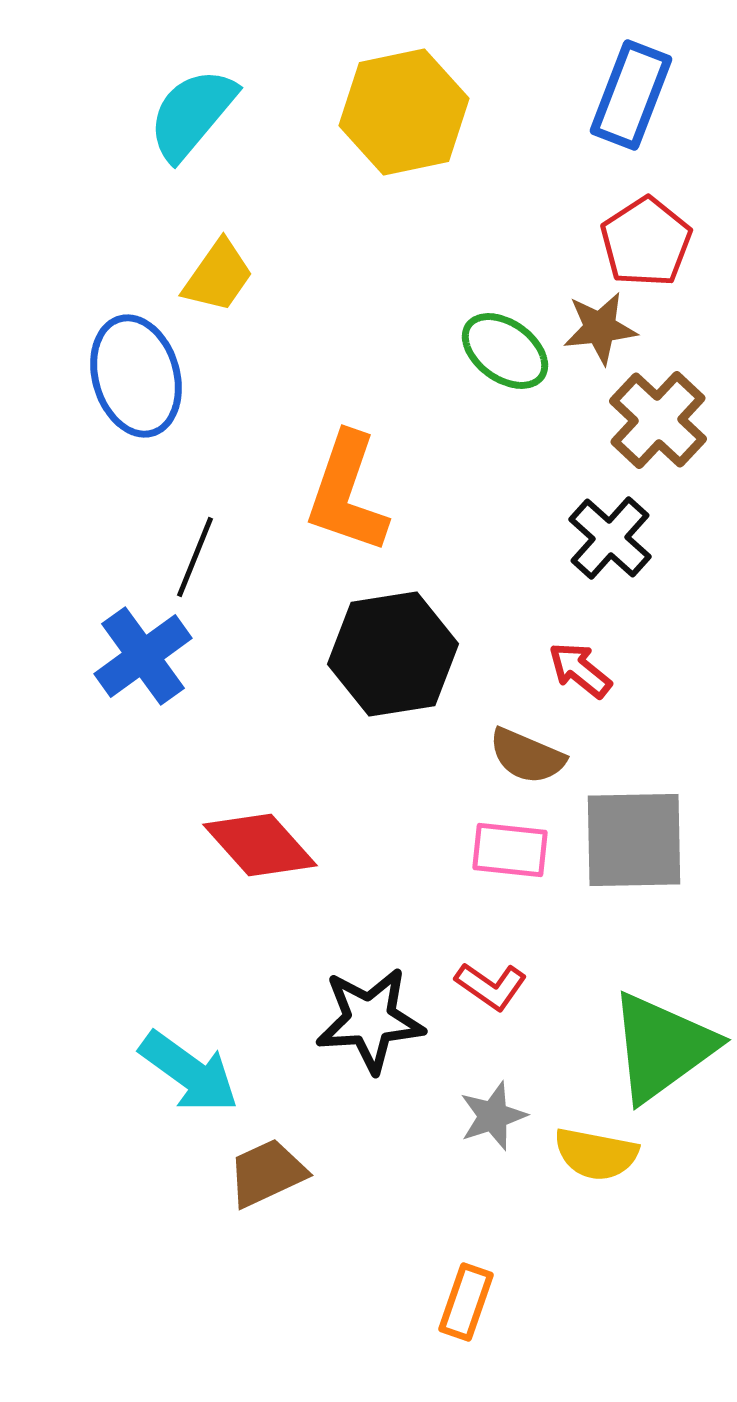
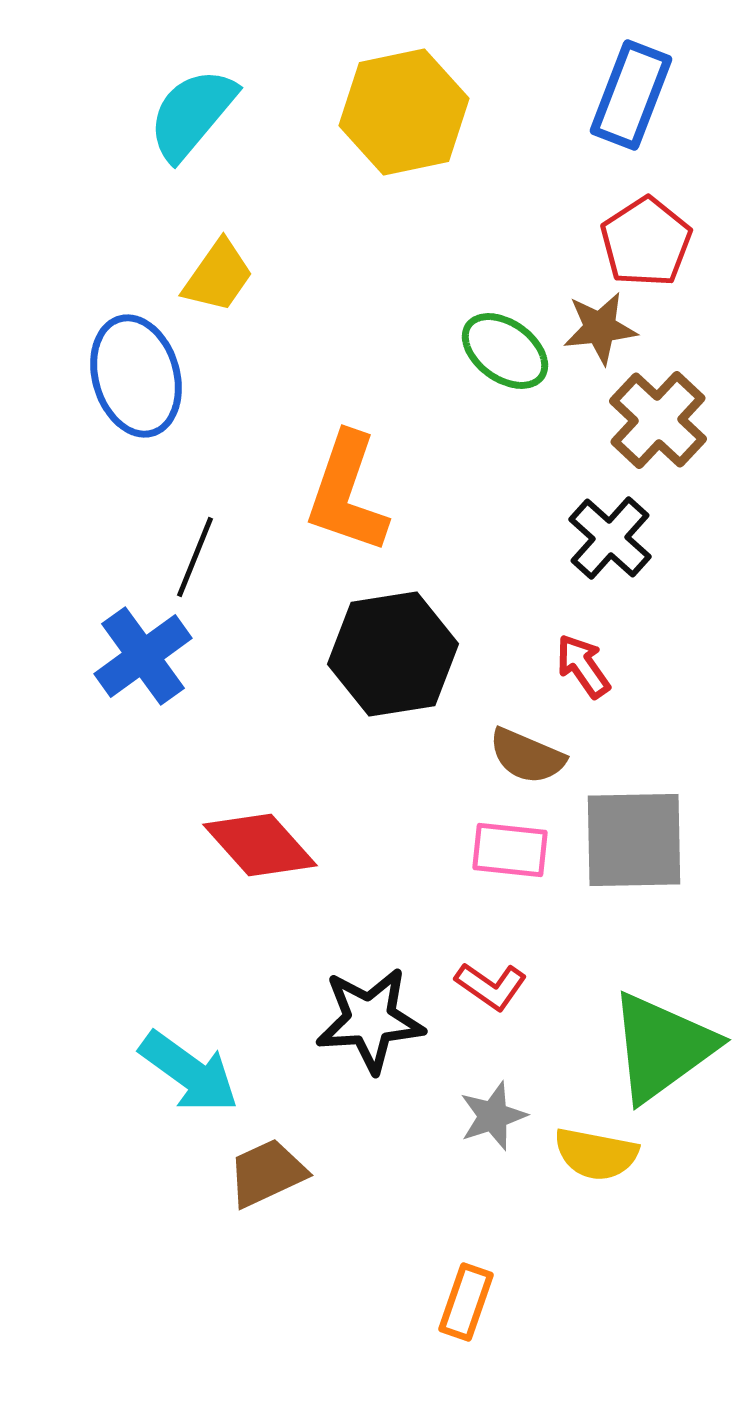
red arrow: moved 3 px right, 4 px up; rotated 16 degrees clockwise
